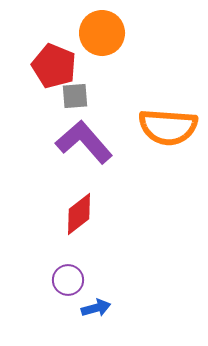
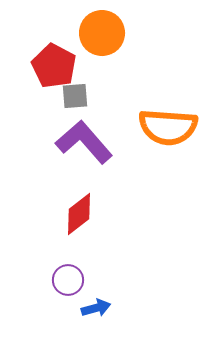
red pentagon: rotated 6 degrees clockwise
